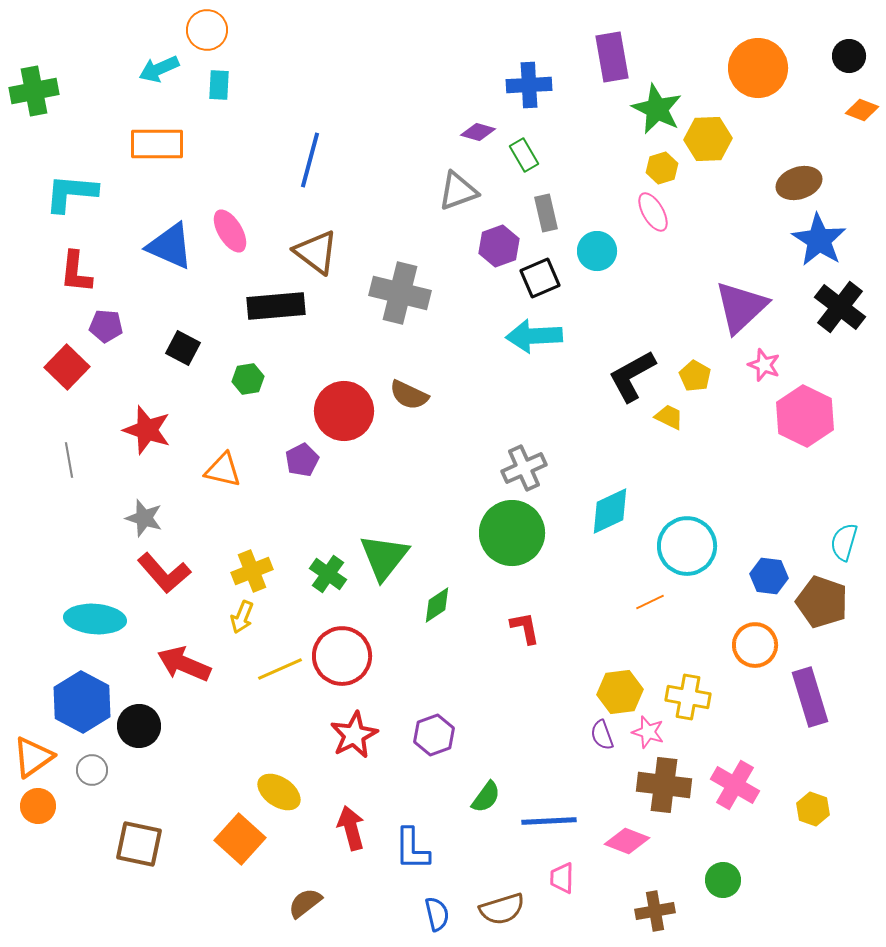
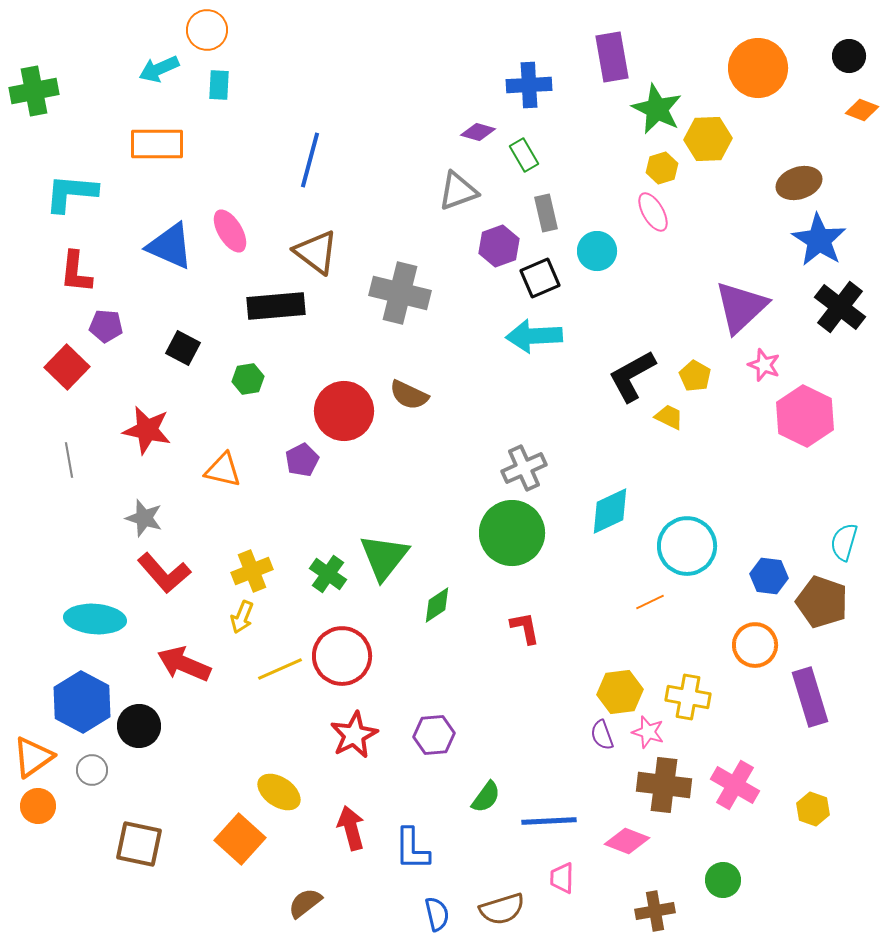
red star at (147, 430): rotated 6 degrees counterclockwise
purple hexagon at (434, 735): rotated 15 degrees clockwise
